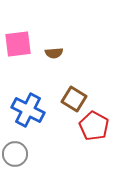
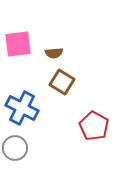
brown square: moved 12 px left, 17 px up
blue cross: moved 6 px left, 2 px up
gray circle: moved 6 px up
